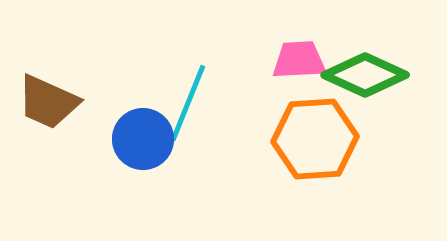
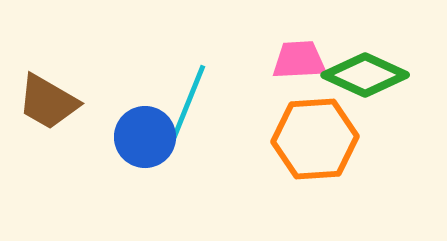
brown trapezoid: rotated 6 degrees clockwise
blue circle: moved 2 px right, 2 px up
